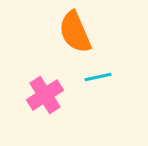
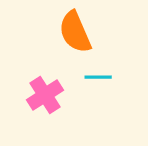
cyan line: rotated 12 degrees clockwise
